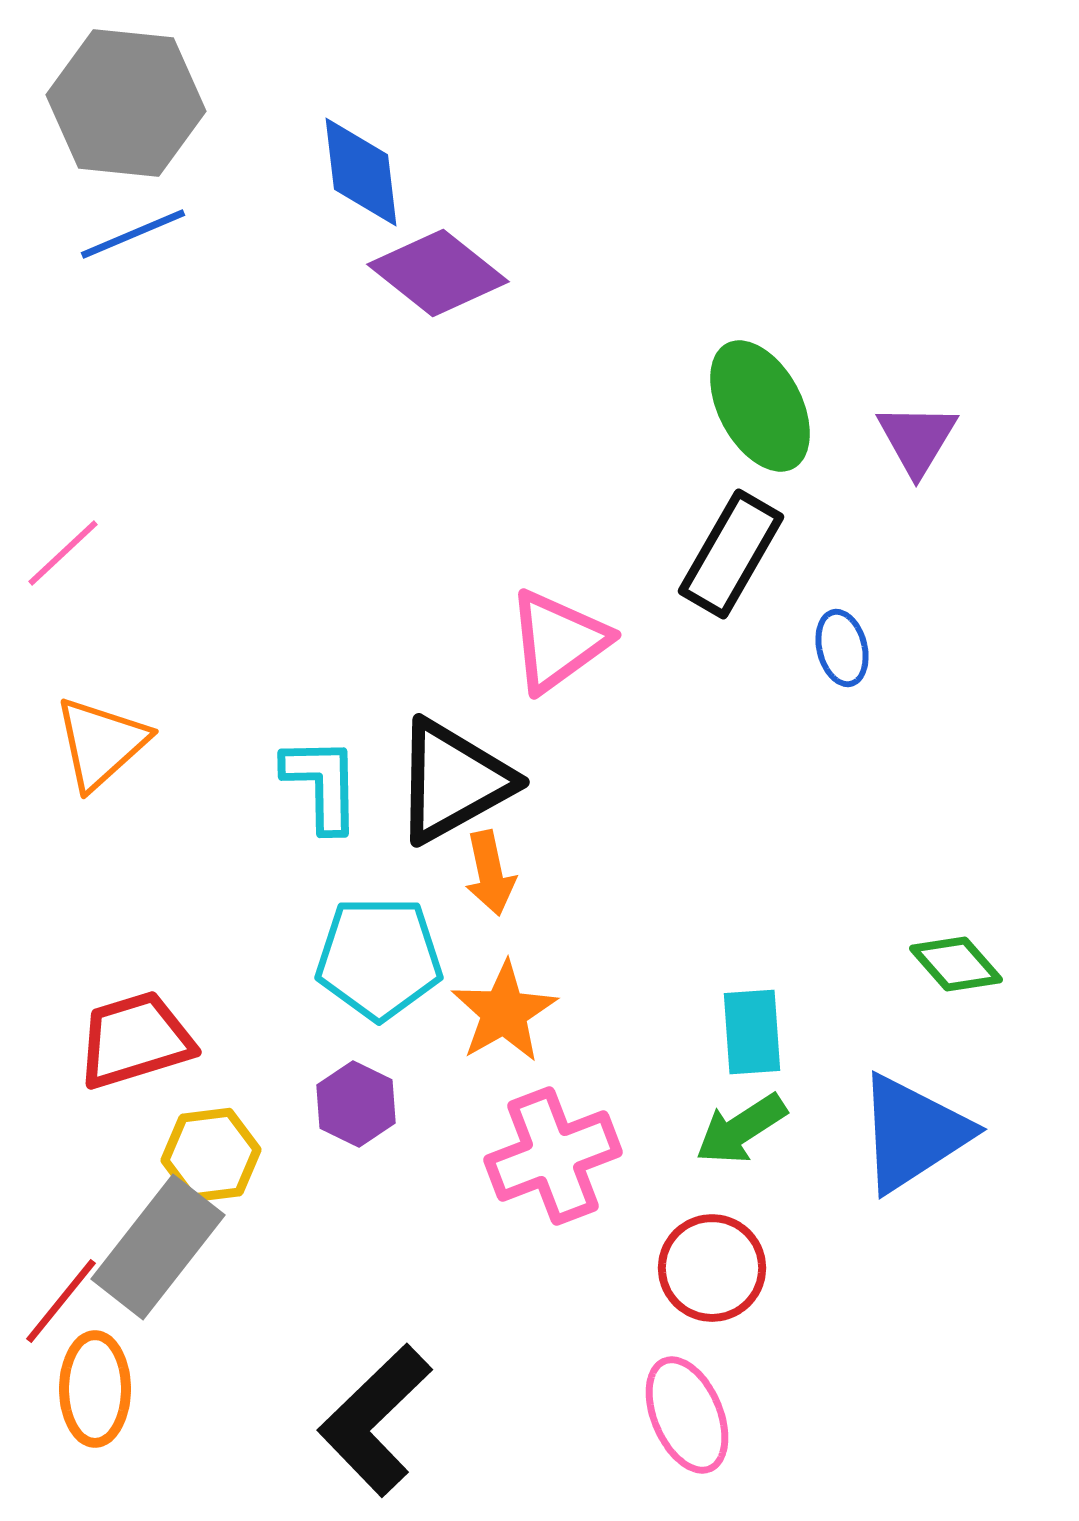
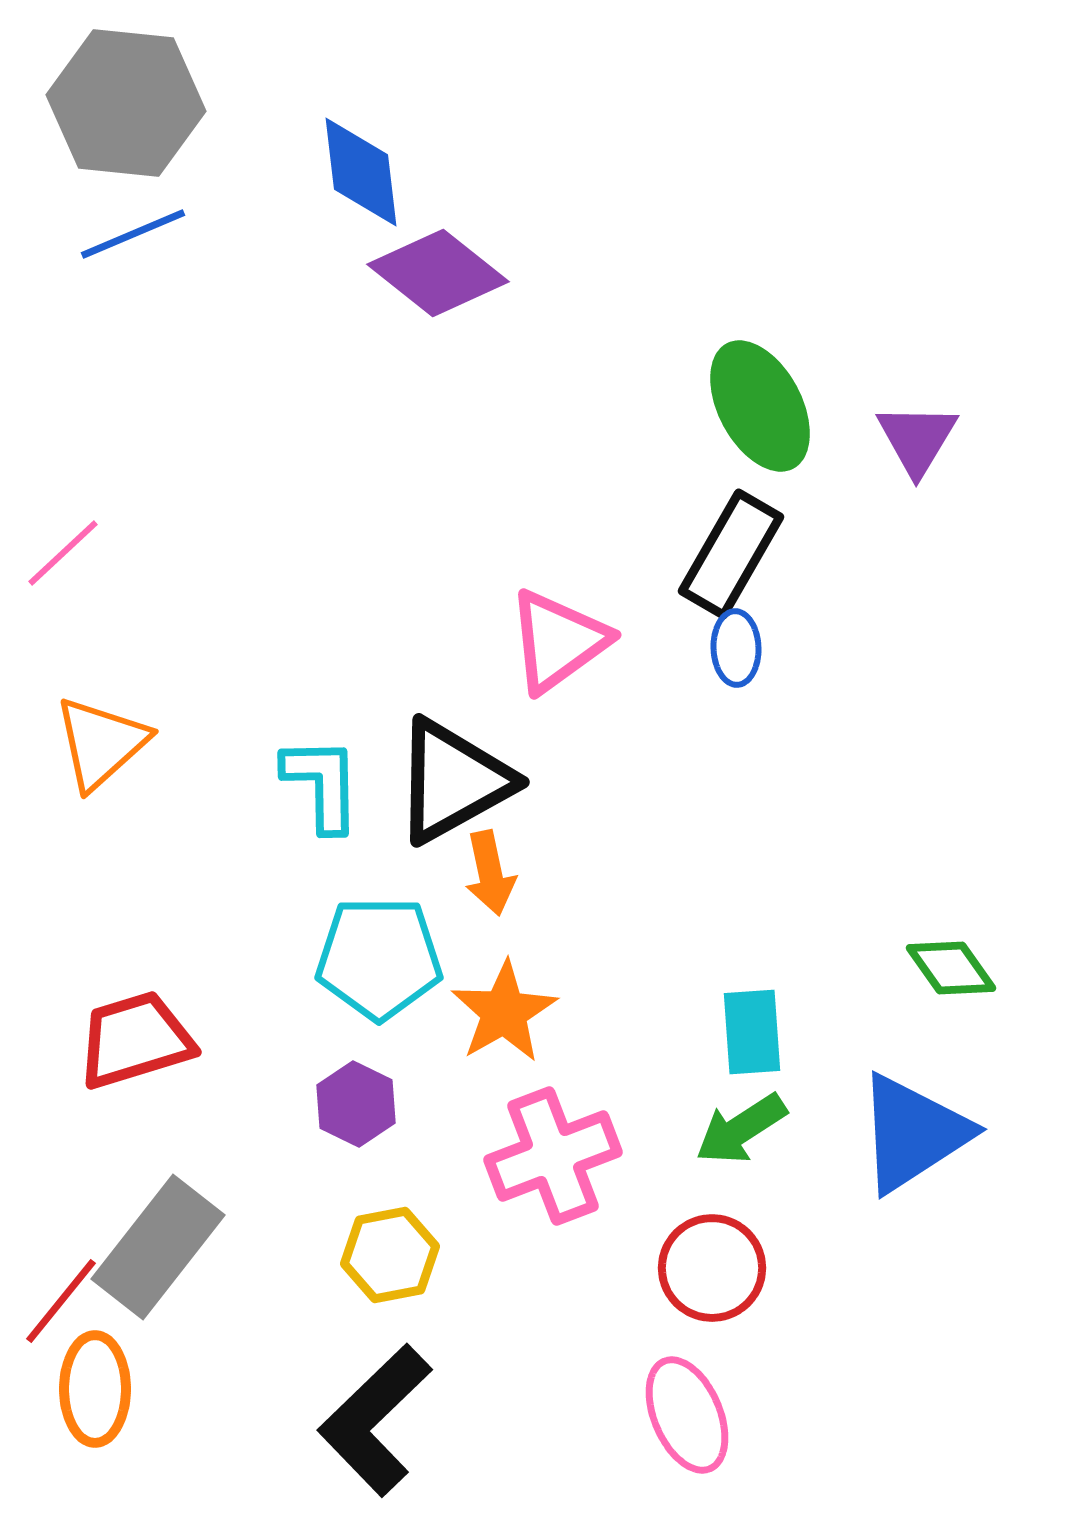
blue ellipse: moved 106 px left; rotated 12 degrees clockwise
green diamond: moved 5 px left, 4 px down; rotated 6 degrees clockwise
yellow hexagon: moved 179 px right, 100 px down; rotated 4 degrees counterclockwise
